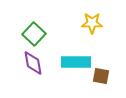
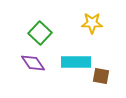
green square: moved 6 px right, 1 px up
purple diamond: rotated 25 degrees counterclockwise
